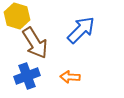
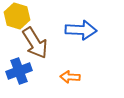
blue arrow: rotated 48 degrees clockwise
blue cross: moved 8 px left, 5 px up
